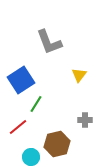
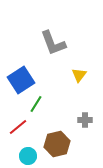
gray L-shape: moved 4 px right, 1 px down
cyan circle: moved 3 px left, 1 px up
